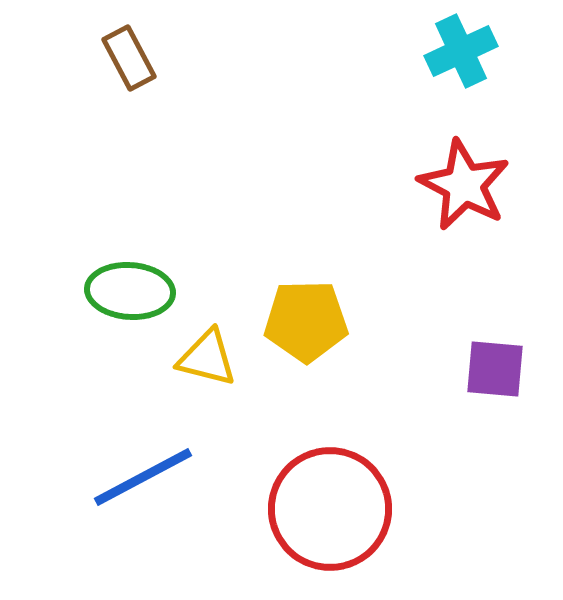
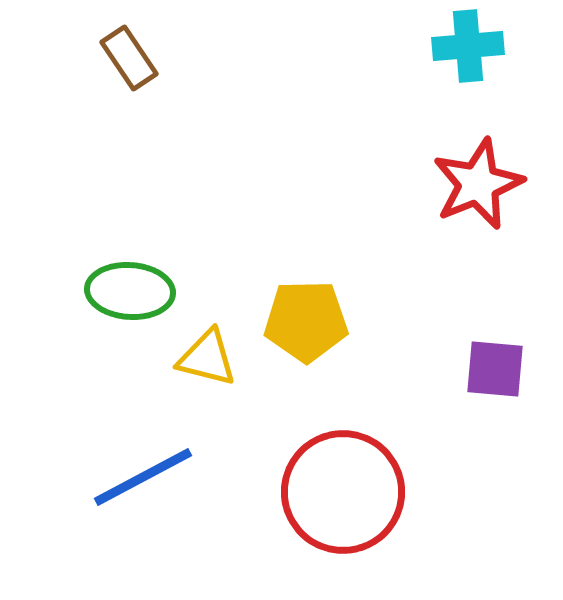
cyan cross: moved 7 px right, 5 px up; rotated 20 degrees clockwise
brown rectangle: rotated 6 degrees counterclockwise
red star: moved 14 px right, 1 px up; rotated 22 degrees clockwise
red circle: moved 13 px right, 17 px up
